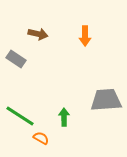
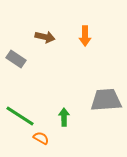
brown arrow: moved 7 px right, 3 px down
